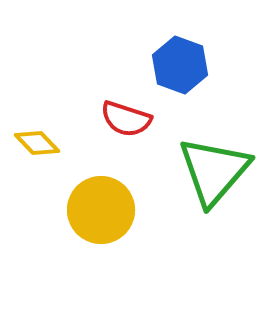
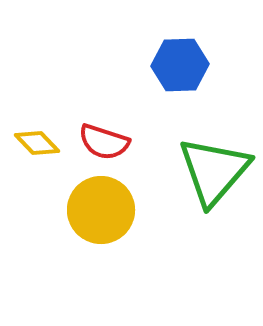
blue hexagon: rotated 22 degrees counterclockwise
red semicircle: moved 22 px left, 23 px down
